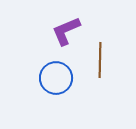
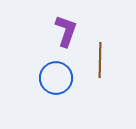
purple L-shape: rotated 132 degrees clockwise
